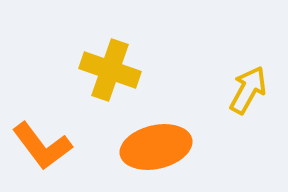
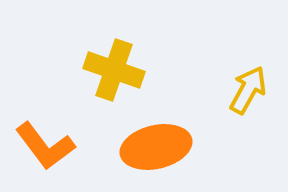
yellow cross: moved 4 px right
orange L-shape: moved 3 px right
